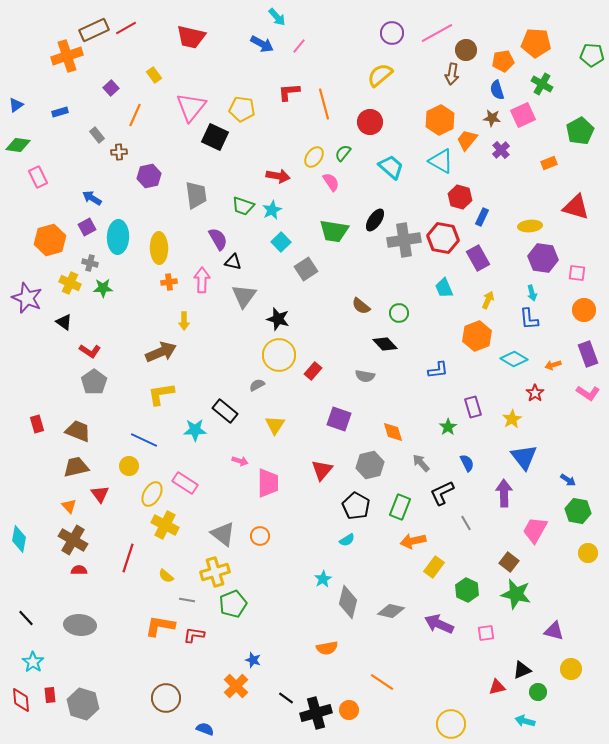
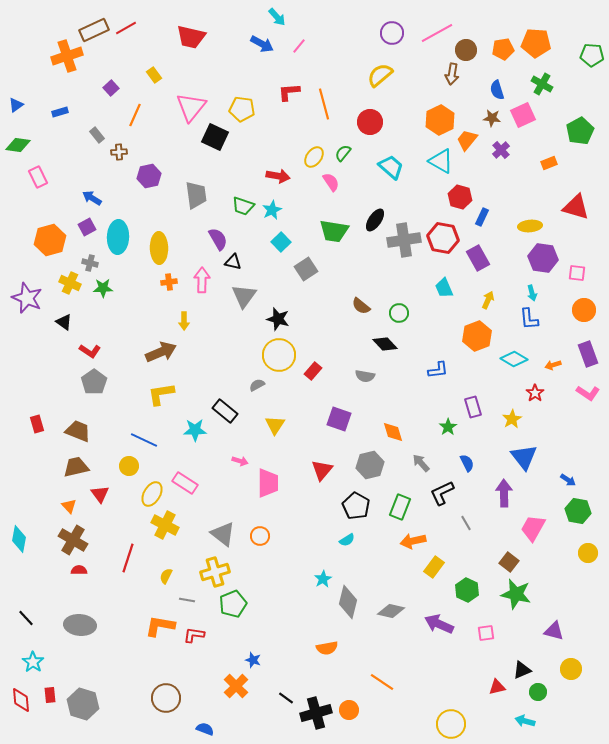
orange pentagon at (503, 61): moved 12 px up
pink trapezoid at (535, 530): moved 2 px left, 2 px up
yellow semicircle at (166, 576): rotated 77 degrees clockwise
